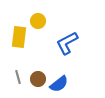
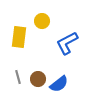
yellow circle: moved 4 px right
